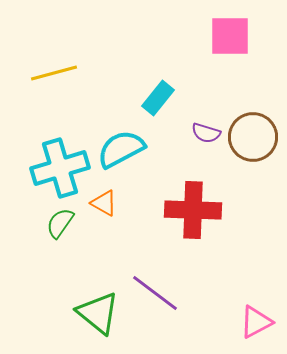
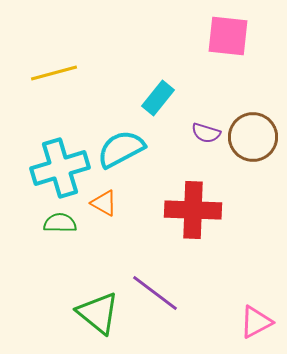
pink square: moved 2 px left; rotated 6 degrees clockwise
green semicircle: rotated 56 degrees clockwise
